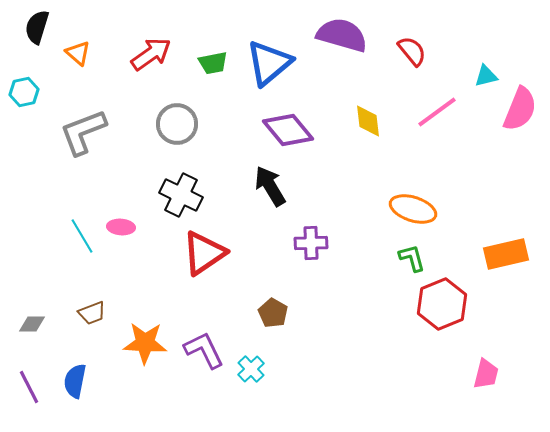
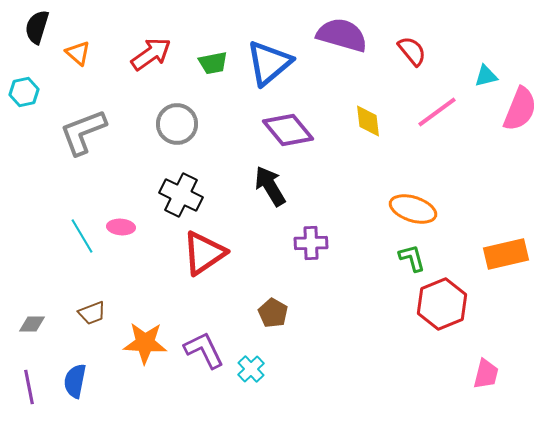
purple line: rotated 16 degrees clockwise
